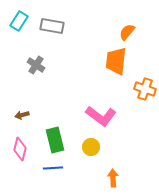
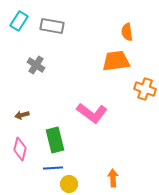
orange semicircle: rotated 48 degrees counterclockwise
orange trapezoid: rotated 76 degrees clockwise
pink L-shape: moved 9 px left, 3 px up
yellow circle: moved 22 px left, 37 px down
